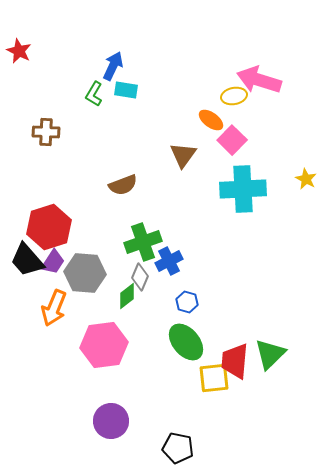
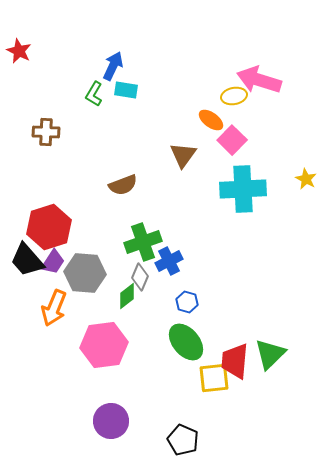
black pentagon: moved 5 px right, 8 px up; rotated 12 degrees clockwise
